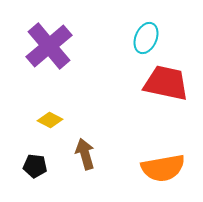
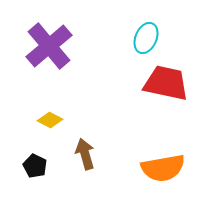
black pentagon: rotated 20 degrees clockwise
